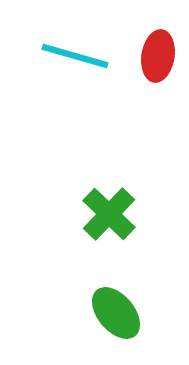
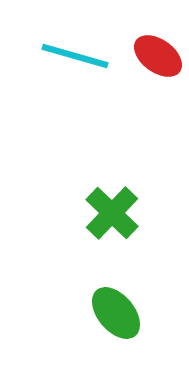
red ellipse: rotated 63 degrees counterclockwise
green cross: moved 3 px right, 1 px up
